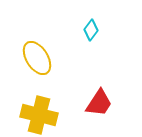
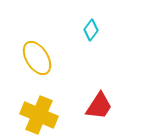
red trapezoid: moved 3 px down
yellow cross: rotated 9 degrees clockwise
